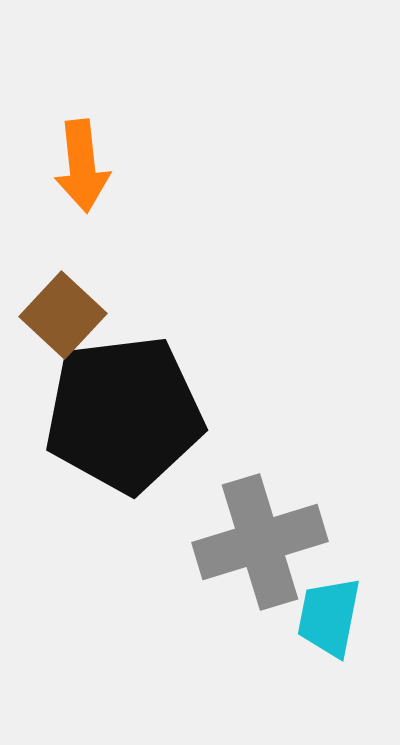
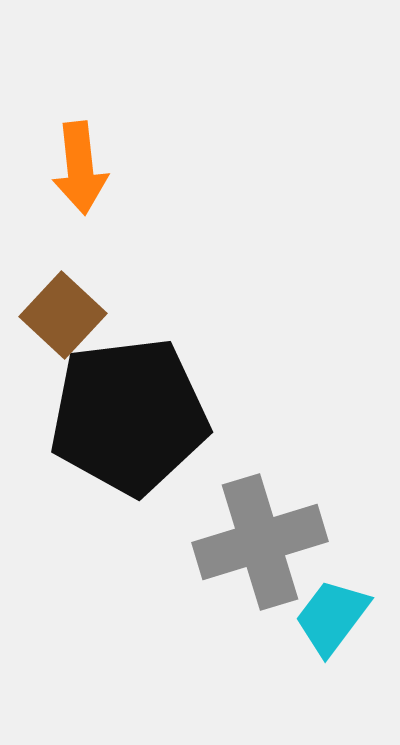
orange arrow: moved 2 px left, 2 px down
black pentagon: moved 5 px right, 2 px down
cyan trapezoid: moved 3 px right; rotated 26 degrees clockwise
